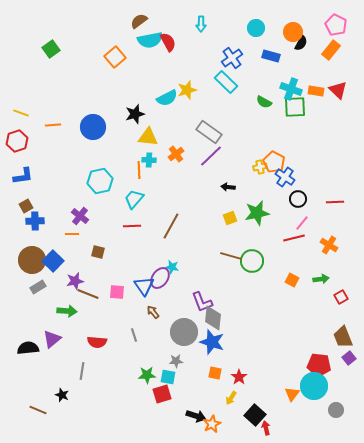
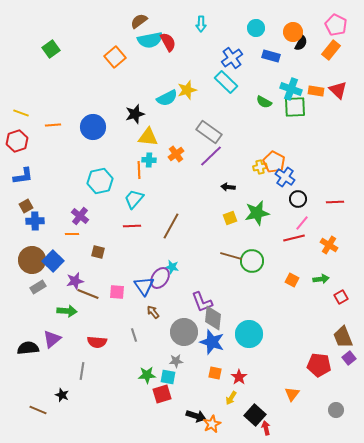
cyan circle at (314, 386): moved 65 px left, 52 px up
